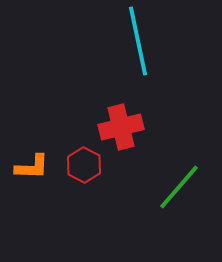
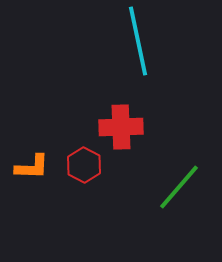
red cross: rotated 12 degrees clockwise
